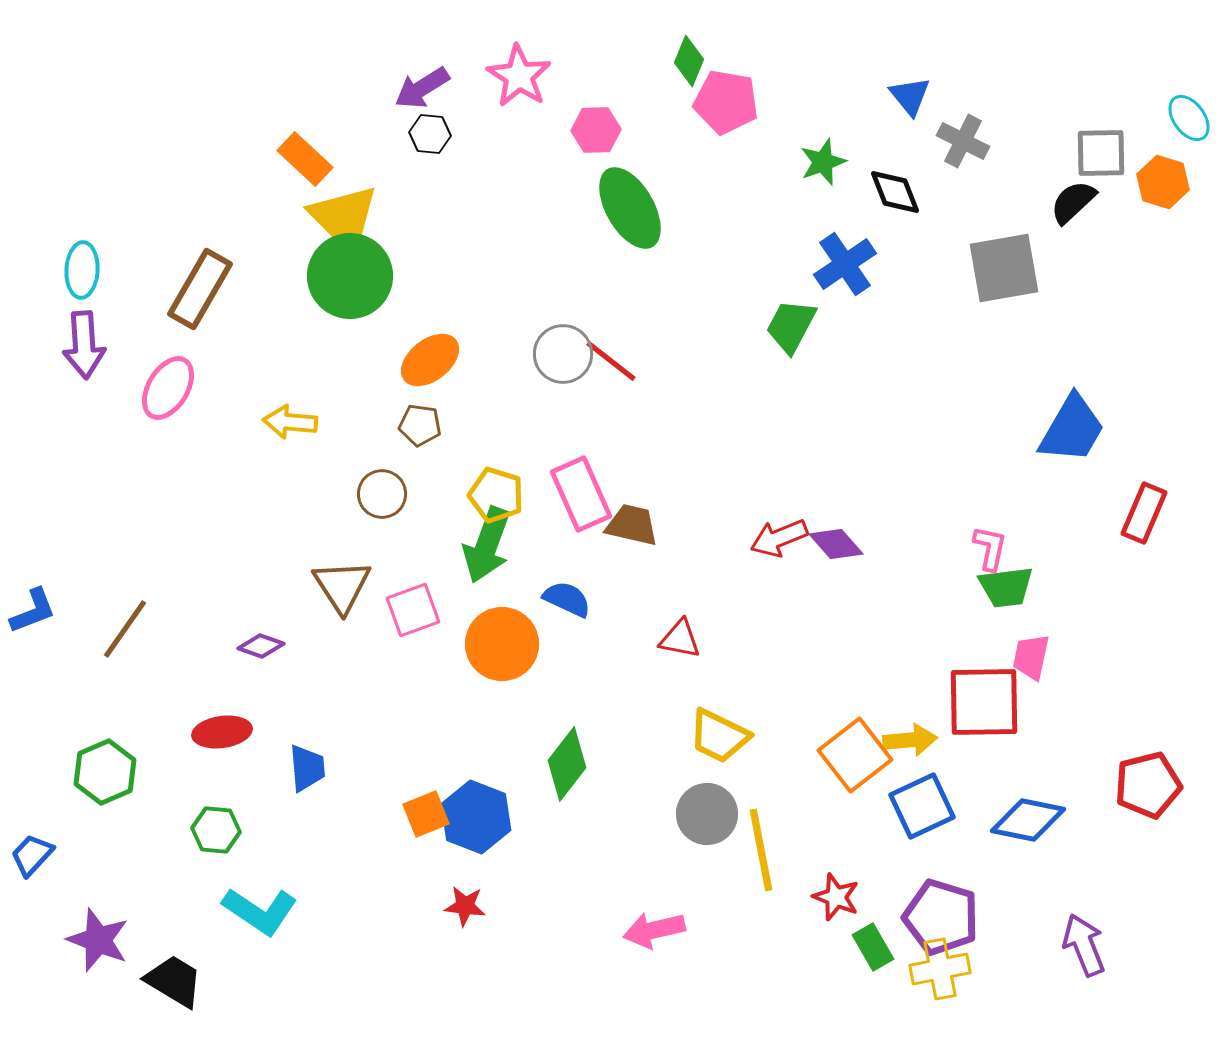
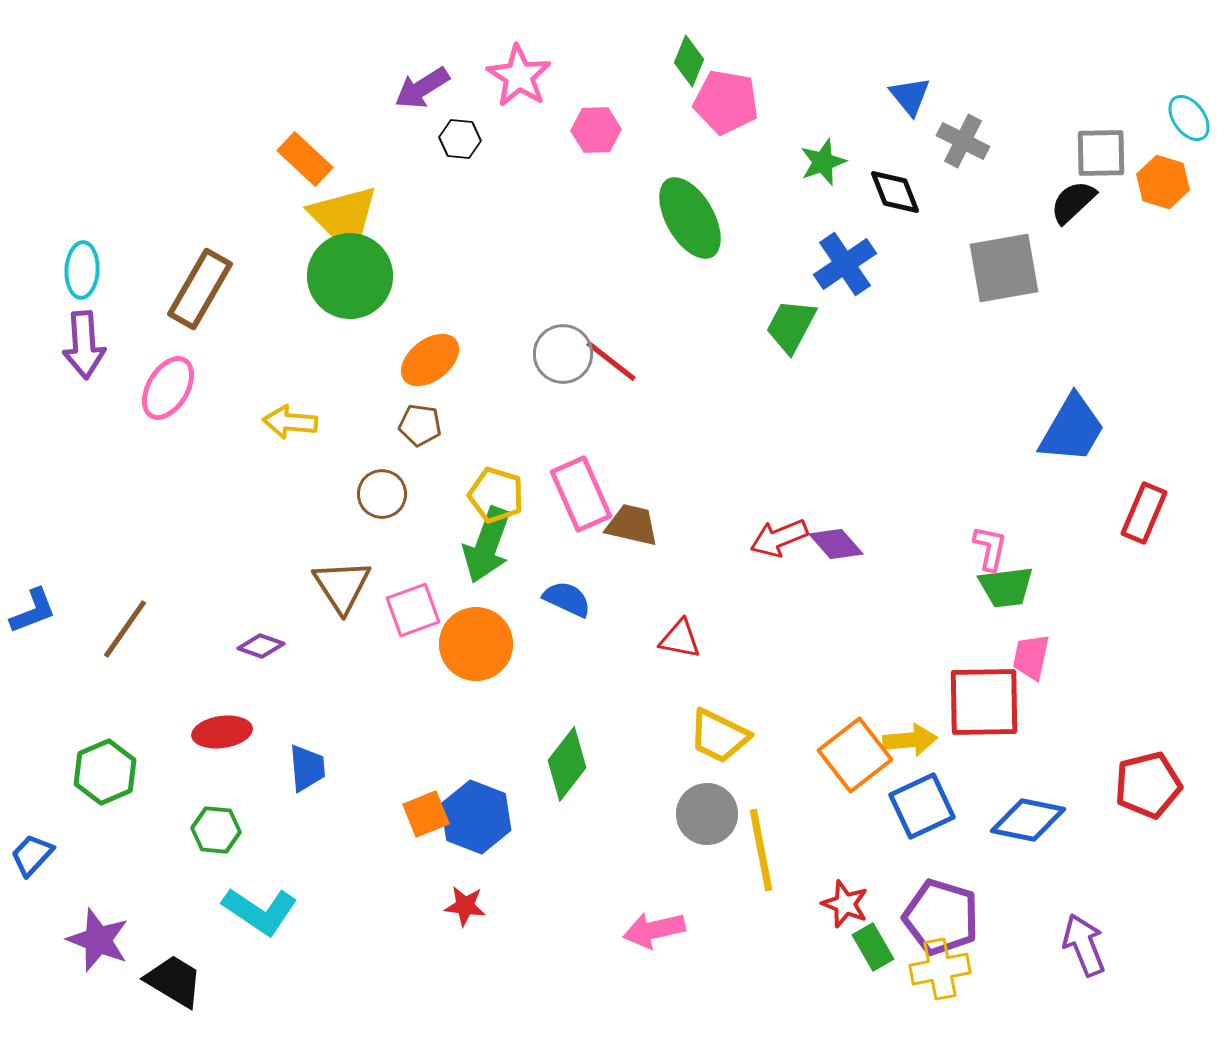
black hexagon at (430, 134): moved 30 px right, 5 px down
green ellipse at (630, 208): moved 60 px right, 10 px down
orange circle at (502, 644): moved 26 px left
red star at (836, 897): moved 9 px right, 7 px down
